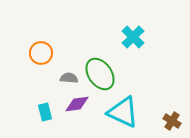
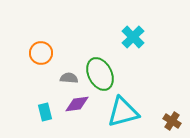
green ellipse: rotated 8 degrees clockwise
cyan triangle: rotated 40 degrees counterclockwise
